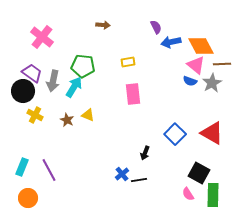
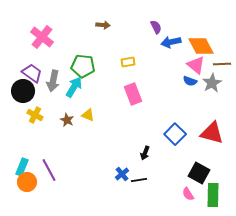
pink rectangle: rotated 15 degrees counterclockwise
red triangle: rotated 15 degrees counterclockwise
orange circle: moved 1 px left, 16 px up
